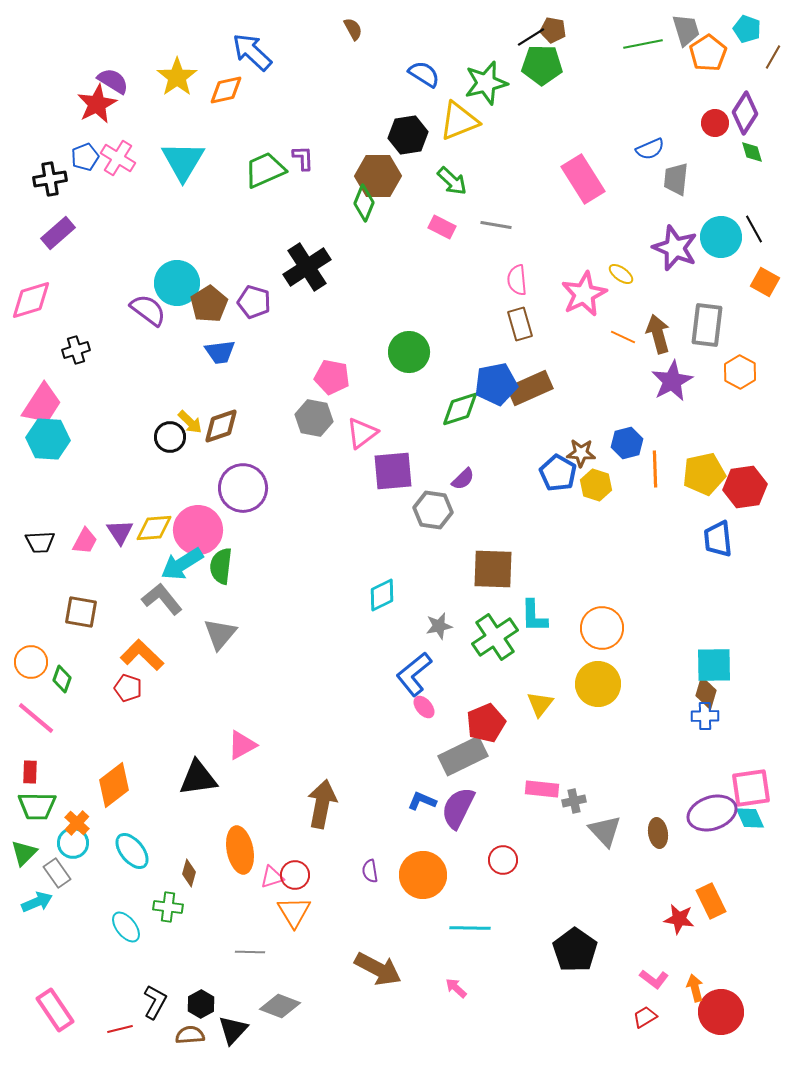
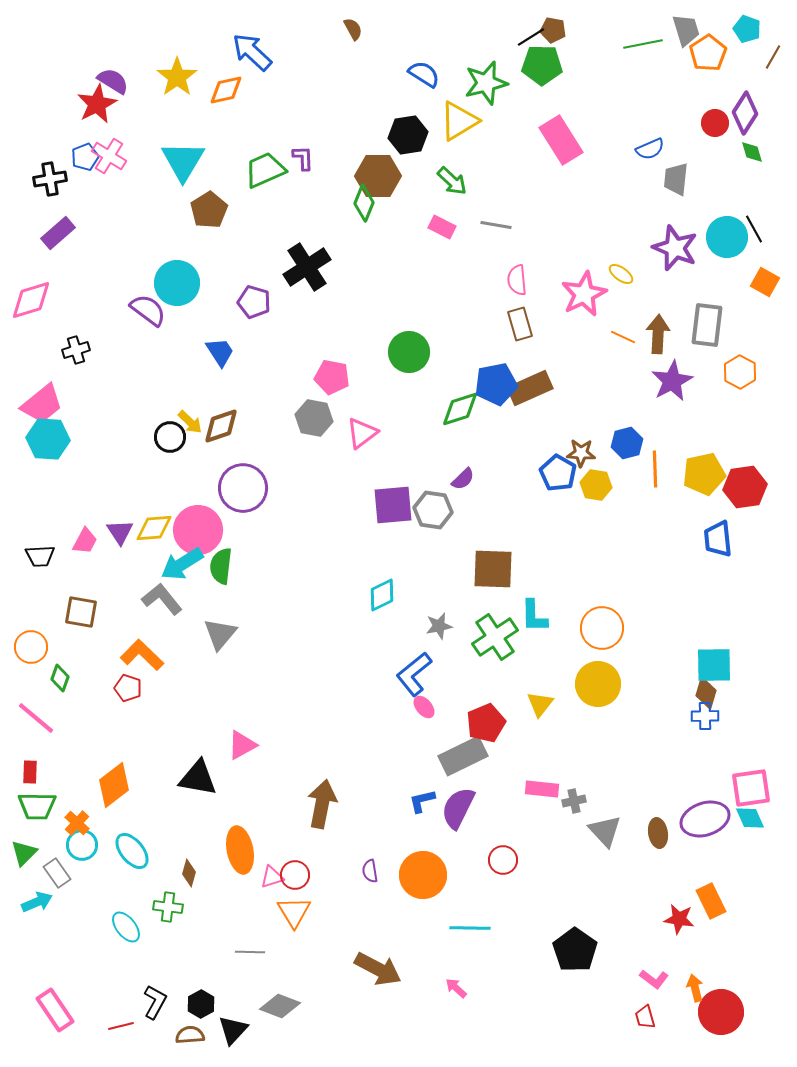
yellow triangle at (459, 121): rotated 9 degrees counterclockwise
pink cross at (118, 158): moved 9 px left, 2 px up
pink rectangle at (583, 179): moved 22 px left, 39 px up
cyan circle at (721, 237): moved 6 px right
brown pentagon at (209, 304): moved 94 px up
brown arrow at (658, 334): rotated 18 degrees clockwise
blue trapezoid at (220, 352): rotated 116 degrees counterclockwise
pink trapezoid at (42, 404): rotated 18 degrees clockwise
purple square at (393, 471): moved 34 px down
yellow hexagon at (596, 485): rotated 8 degrees counterclockwise
black trapezoid at (40, 542): moved 14 px down
orange circle at (31, 662): moved 15 px up
green diamond at (62, 679): moved 2 px left, 1 px up
black triangle at (198, 778): rotated 18 degrees clockwise
blue L-shape at (422, 801): rotated 36 degrees counterclockwise
purple ellipse at (712, 813): moved 7 px left, 6 px down
cyan circle at (73, 843): moved 9 px right, 2 px down
red trapezoid at (645, 1017): rotated 75 degrees counterclockwise
red line at (120, 1029): moved 1 px right, 3 px up
